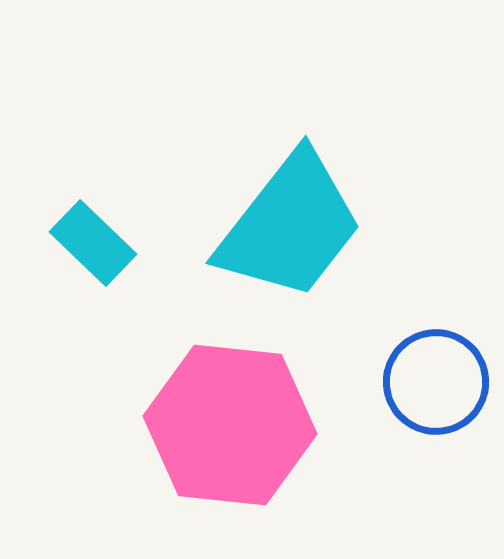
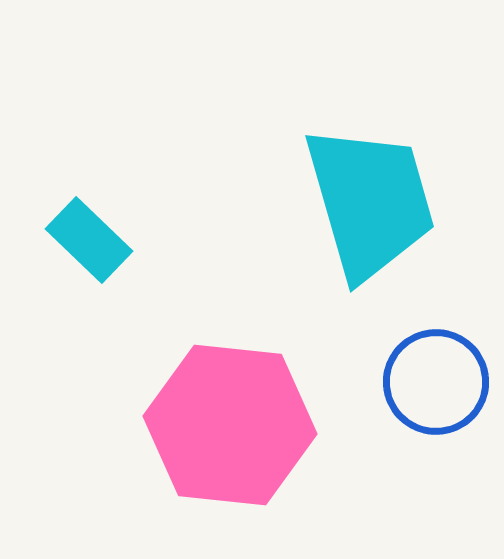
cyan trapezoid: moved 80 px right, 24 px up; rotated 54 degrees counterclockwise
cyan rectangle: moved 4 px left, 3 px up
